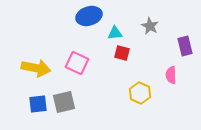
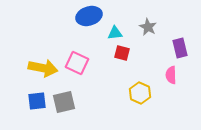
gray star: moved 2 px left, 1 px down
purple rectangle: moved 5 px left, 2 px down
yellow arrow: moved 7 px right
blue square: moved 1 px left, 3 px up
